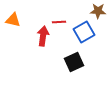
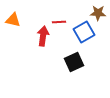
brown star: moved 2 px down
